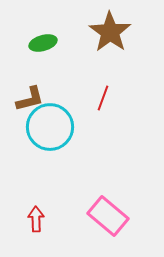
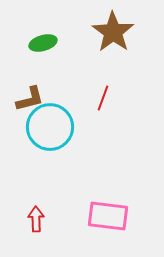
brown star: moved 3 px right
pink rectangle: rotated 33 degrees counterclockwise
